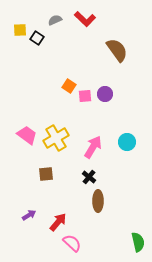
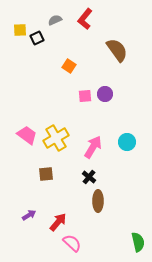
red L-shape: rotated 85 degrees clockwise
black square: rotated 32 degrees clockwise
orange square: moved 20 px up
